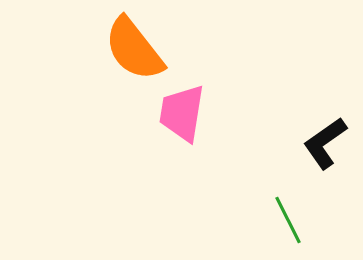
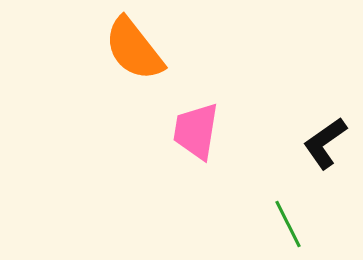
pink trapezoid: moved 14 px right, 18 px down
green line: moved 4 px down
